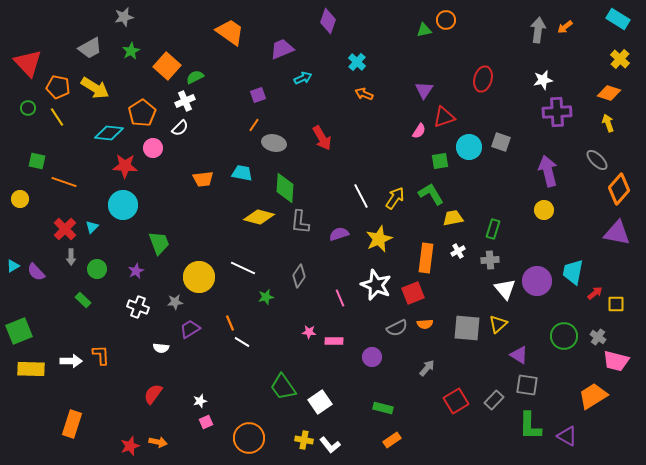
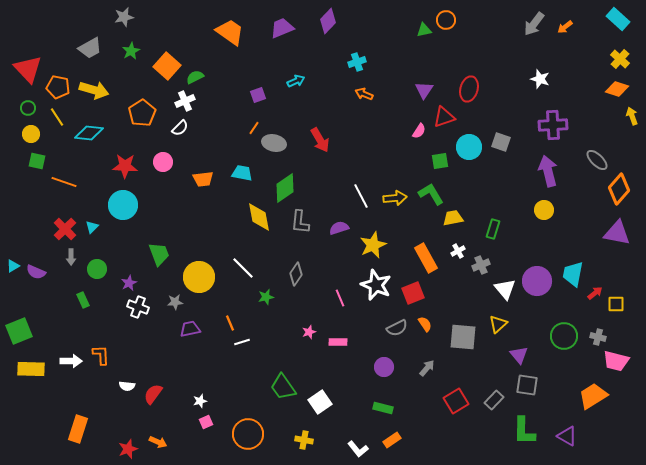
cyan rectangle at (618, 19): rotated 10 degrees clockwise
purple diamond at (328, 21): rotated 25 degrees clockwise
gray arrow at (538, 30): moved 4 px left, 6 px up; rotated 150 degrees counterclockwise
purple trapezoid at (282, 49): moved 21 px up
cyan cross at (357, 62): rotated 30 degrees clockwise
red triangle at (28, 63): moved 6 px down
cyan arrow at (303, 78): moved 7 px left, 3 px down
red ellipse at (483, 79): moved 14 px left, 10 px down
white star at (543, 80): moved 3 px left, 1 px up; rotated 30 degrees clockwise
yellow arrow at (95, 88): moved 1 px left, 2 px down; rotated 16 degrees counterclockwise
orange diamond at (609, 93): moved 8 px right, 4 px up
purple cross at (557, 112): moved 4 px left, 13 px down
yellow arrow at (608, 123): moved 24 px right, 7 px up
orange line at (254, 125): moved 3 px down
cyan diamond at (109, 133): moved 20 px left
red arrow at (322, 138): moved 2 px left, 2 px down
pink circle at (153, 148): moved 10 px right, 14 px down
green diamond at (285, 188): rotated 52 degrees clockwise
yellow arrow at (395, 198): rotated 50 degrees clockwise
yellow circle at (20, 199): moved 11 px right, 65 px up
yellow diamond at (259, 217): rotated 64 degrees clockwise
purple semicircle at (339, 234): moved 6 px up
yellow star at (379, 239): moved 6 px left, 6 px down
green trapezoid at (159, 243): moved 11 px down
orange rectangle at (426, 258): rotated 36 degrees counterclockwise
gray cross at (490, 260): moved 9 px left, 5 px down; rotated 18 degrees counterclockwise
white line at (243, 268): rotated 20 degrees clockwise
purple star at (136, 271): moved 7 px left, 12 px down
purple semicircle at (36, 272): rotated 24 degrees counterclockwise
cyan trapezoid at (573, 272): moved 2 px down
gray diamond at (299, 276): moved 3 px left, 2 px up
green rectangle at (83, 300): rotated 21 degrees clockwise
orange semicircle at (425, 324): rotated 119 degrees counterclockwise
gray square at (467, 328): moved 4 px left, 9 px down
purple trapezoid at (190, 329): rotated 20 degrees clockwise
pink star at (309, 332): rotated 24 degrees counterclockwise
gray cross at (598, 337): rotated 21 degrees counterclockwise
pink rectangle at (334, 341): moved 4 px right, 1 px down
white line at (242, 342): rotated 49 degrees counterclockwise
white semicircle at (161, 348): moved 34 px left, 38 px down
purple triangle at (519, 355): rotated 18 degrees clockwise
purple circle at (372, 357): moved 12 px right, 10 px down
orange rectangle at (72, 424): moved 6 px right, 5 px down
green L-shape at (530, 426): moved 6 px left, 5 px down
orange circle at (249, 438): moved 1 px left, 4 px up
orange arrow at (158, 442): rotated 12 degrees clockwise
white L-shape at (330, 445): moved 28 px right, 4 px down
red star at (130, 446): moved 2 px left, 3 px down
